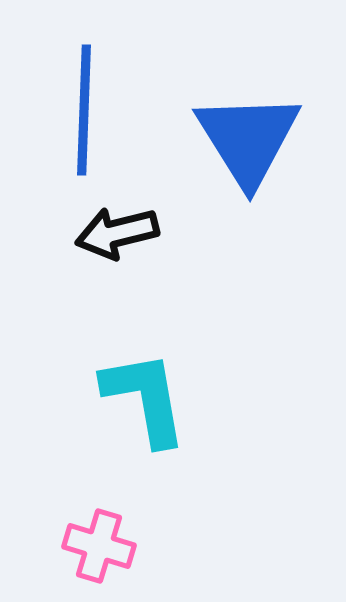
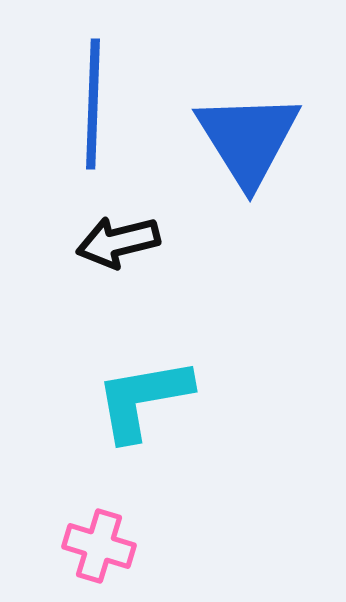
blue line: moved 9 px right, 6 px up
black arrow: moved 1 px right, 9 px down
cyan L-shape: moved 2 px left, 1 px down; rotated 90 degrees counterclockwise
